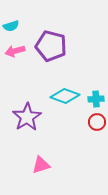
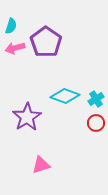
cyan semicircle: rotated 56 degrees counterclockwise
purple pentagon: moved 5 px left, 4 px up; rotated 20 degrees clockwise
pink arrow: moved 3 px up
cyan cross: rotated 28 degrees counterclockwise
red circle: moved 1 px left, 1 px down
